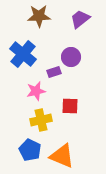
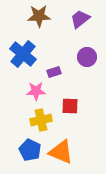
purple circle: moved 16 px right
pink star: rotated 12 degrees clockwise
orange triangle: moved 1 px left, 4 px up
